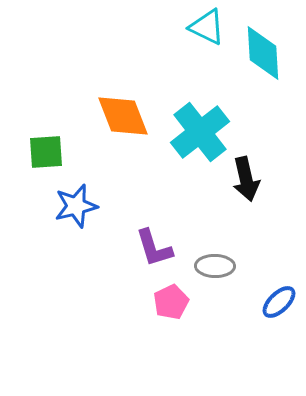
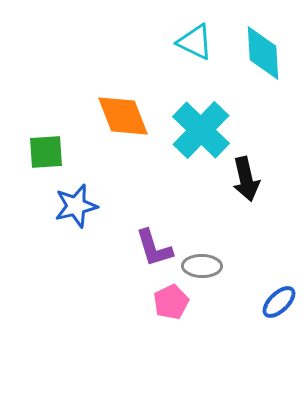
cyan triangle: moved 12 px left, 15 px down
cyan cross: moved 1 px right, 2 px up; rotated 8 degrees counterclockwise
gray ellipse: moved 13 px left
